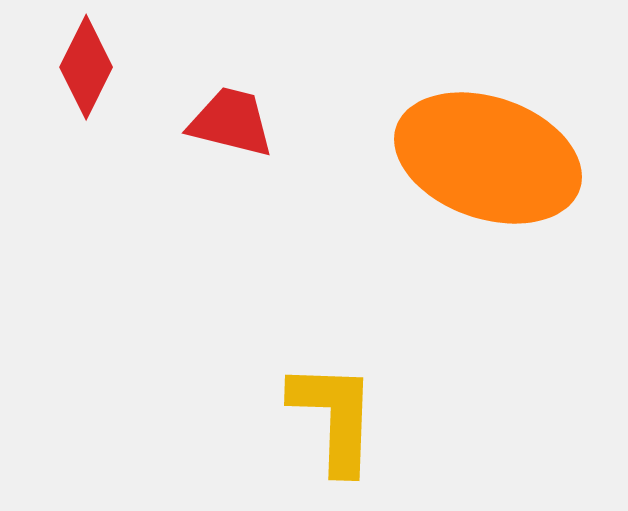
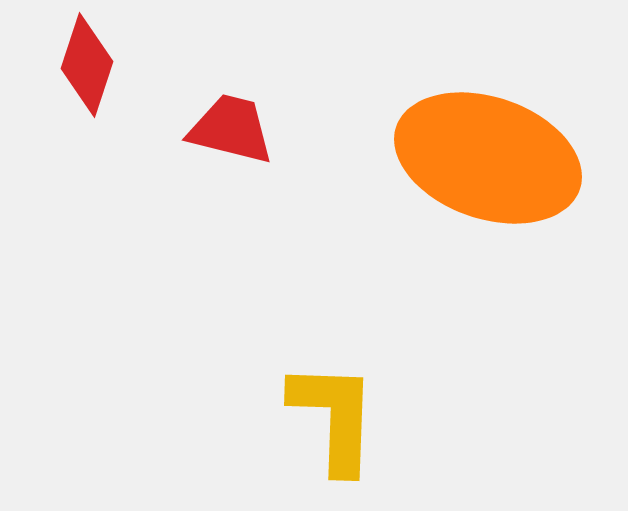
red diamond: moved 1 px right, 2 px up; rotated 8 degrees counterclockwise
red trapezoid: moved 7 px down
